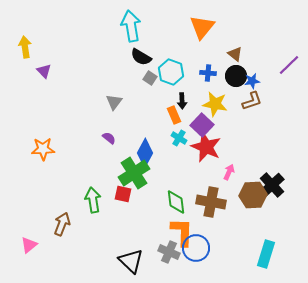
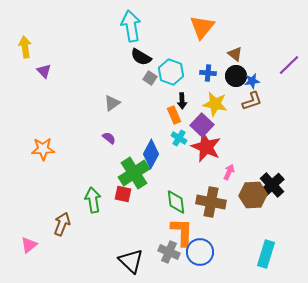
gray triangle: moved 2 px left, 1 px down; rotated 18 degrees clockwise
blue diamond: moved 6 px right, 1 px down
blue circle: moved 4 px right, 4 px down
